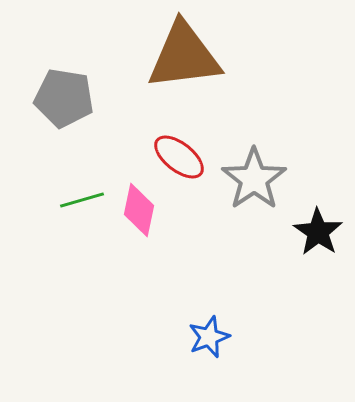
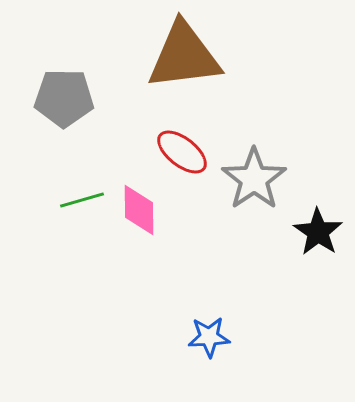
gray pentagon: rotated 8 degrees counterclockwise
red ellipse: moved 3 px right, 5 px up
pink diamond: rotated 12 degrees counterclockwise
blue star: rotated 18 degrees clockwise
